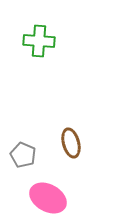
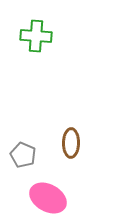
green cross: moved 3 px left, 5 px up
brown ellipse: rotated 16 degrees clockwise
